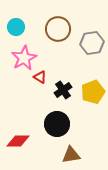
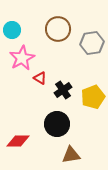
cyan circle: moved 4 px left, 3 px down
pink star: moved 2 px left
red triangle: moved 1 px down
yellow pentagon: moved 5 px down
